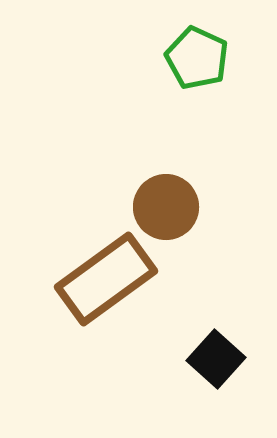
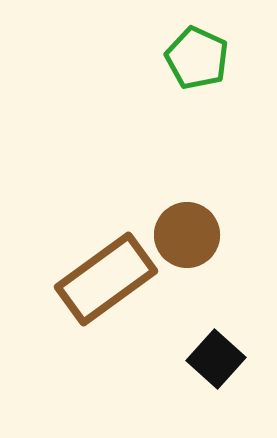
brown circle: moved 21 px right, 28 px down
